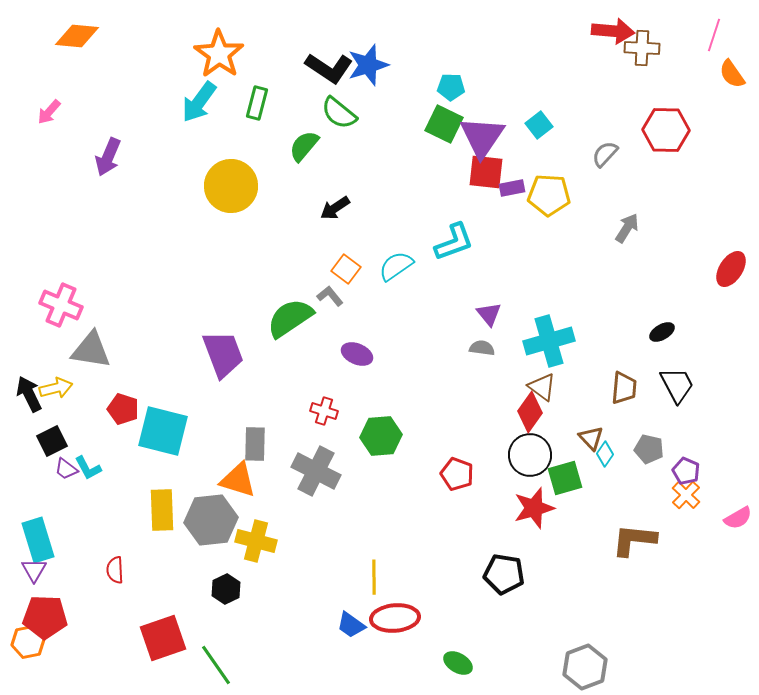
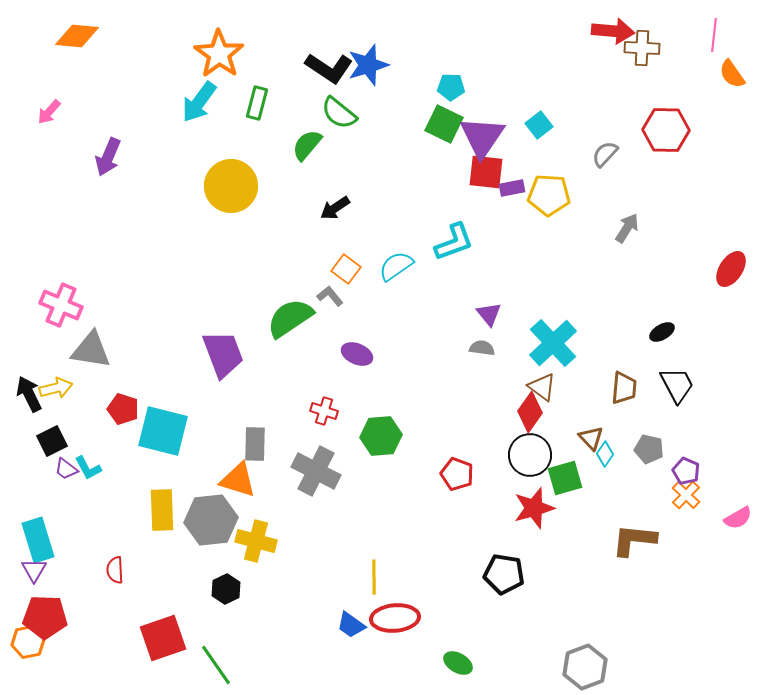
pink line at (714, 35): rotated 12 degrees counterclockwise
green semicircle at (304, 146): moved 3 px right, 1 px up
cyan cross at (549, 341): moved 4 px right, 2 px down; rotated 27 degrees counterclockwise
